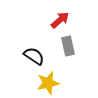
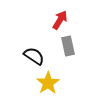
red arrow: rotated 18 degrees counterclockwise
yellow star: rotated 20 degrees counterclockwise
